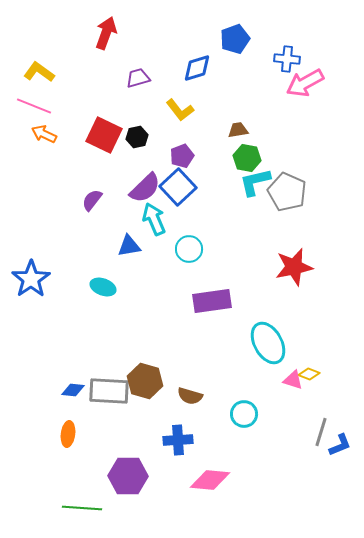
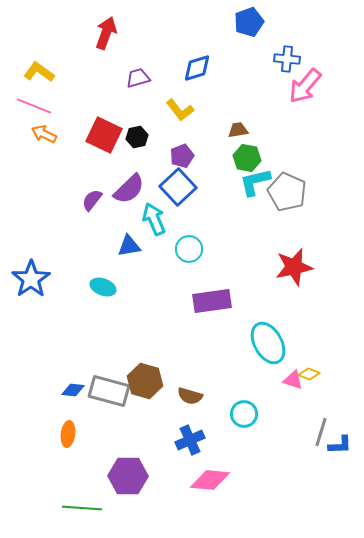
blue pentagon at (235, 39): moved 14 px right, 17 px up
pink arrow at (305, 83): moved 3 px down; rotated 21 degrees counterclockwise
purple semicircle at (145, 188): moved 16 px left, 1 px down
gray rectangle at (109, 391): rotated 12 degrees clockwise
blue cross at (178, 440): moved 12 px right; rotated 20 degrees counterclockwise
blue L-shape at (340, 445): rotated 20 degrees clockwise
